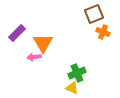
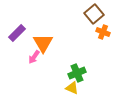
brown square: rotated 18 degrees counterclockwise
pink arrow: rotated 48 degrees counterclockwise
